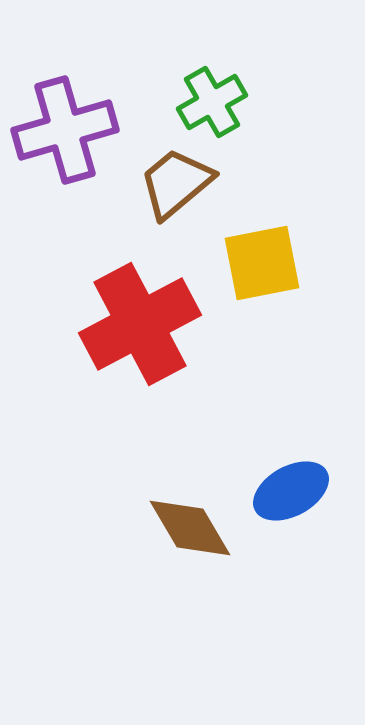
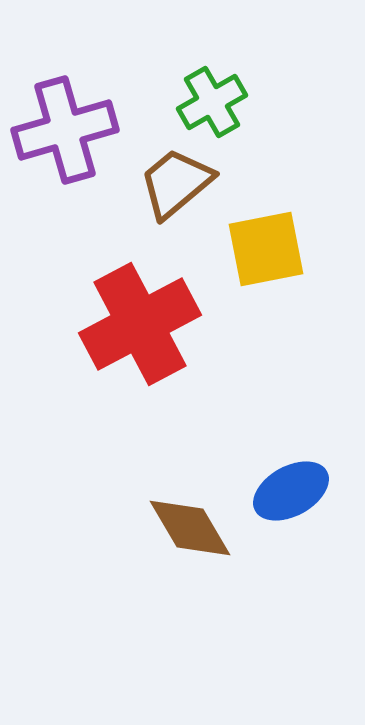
yellow square: moved 4 px right, 14 px up
